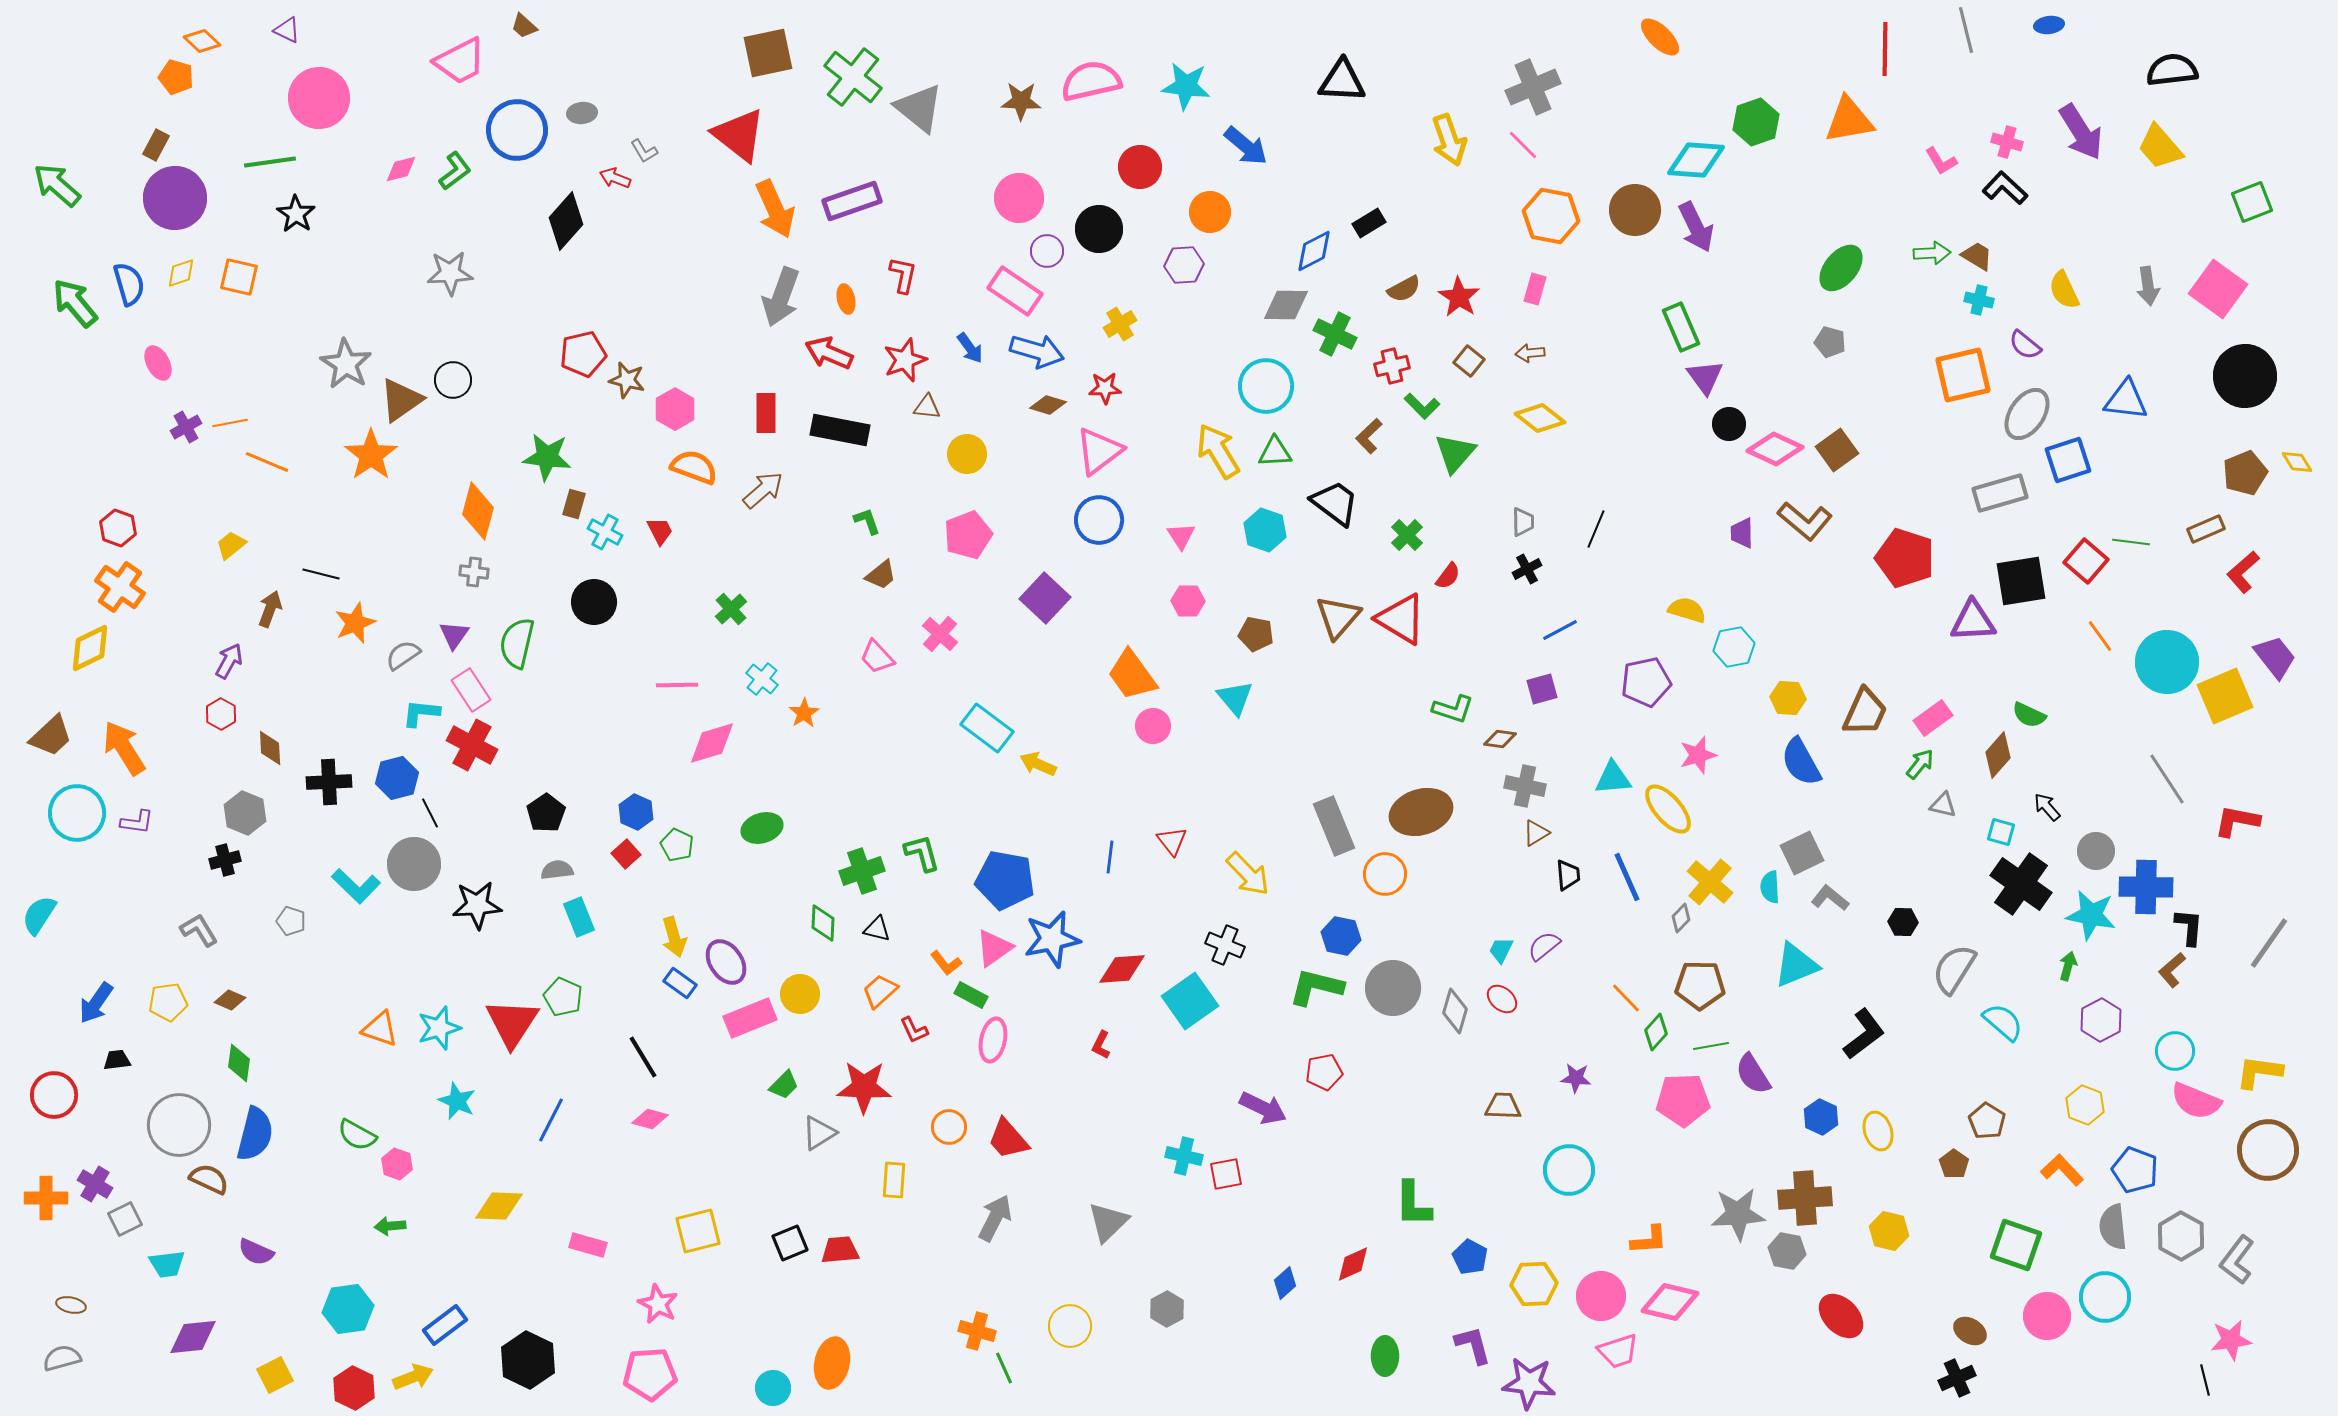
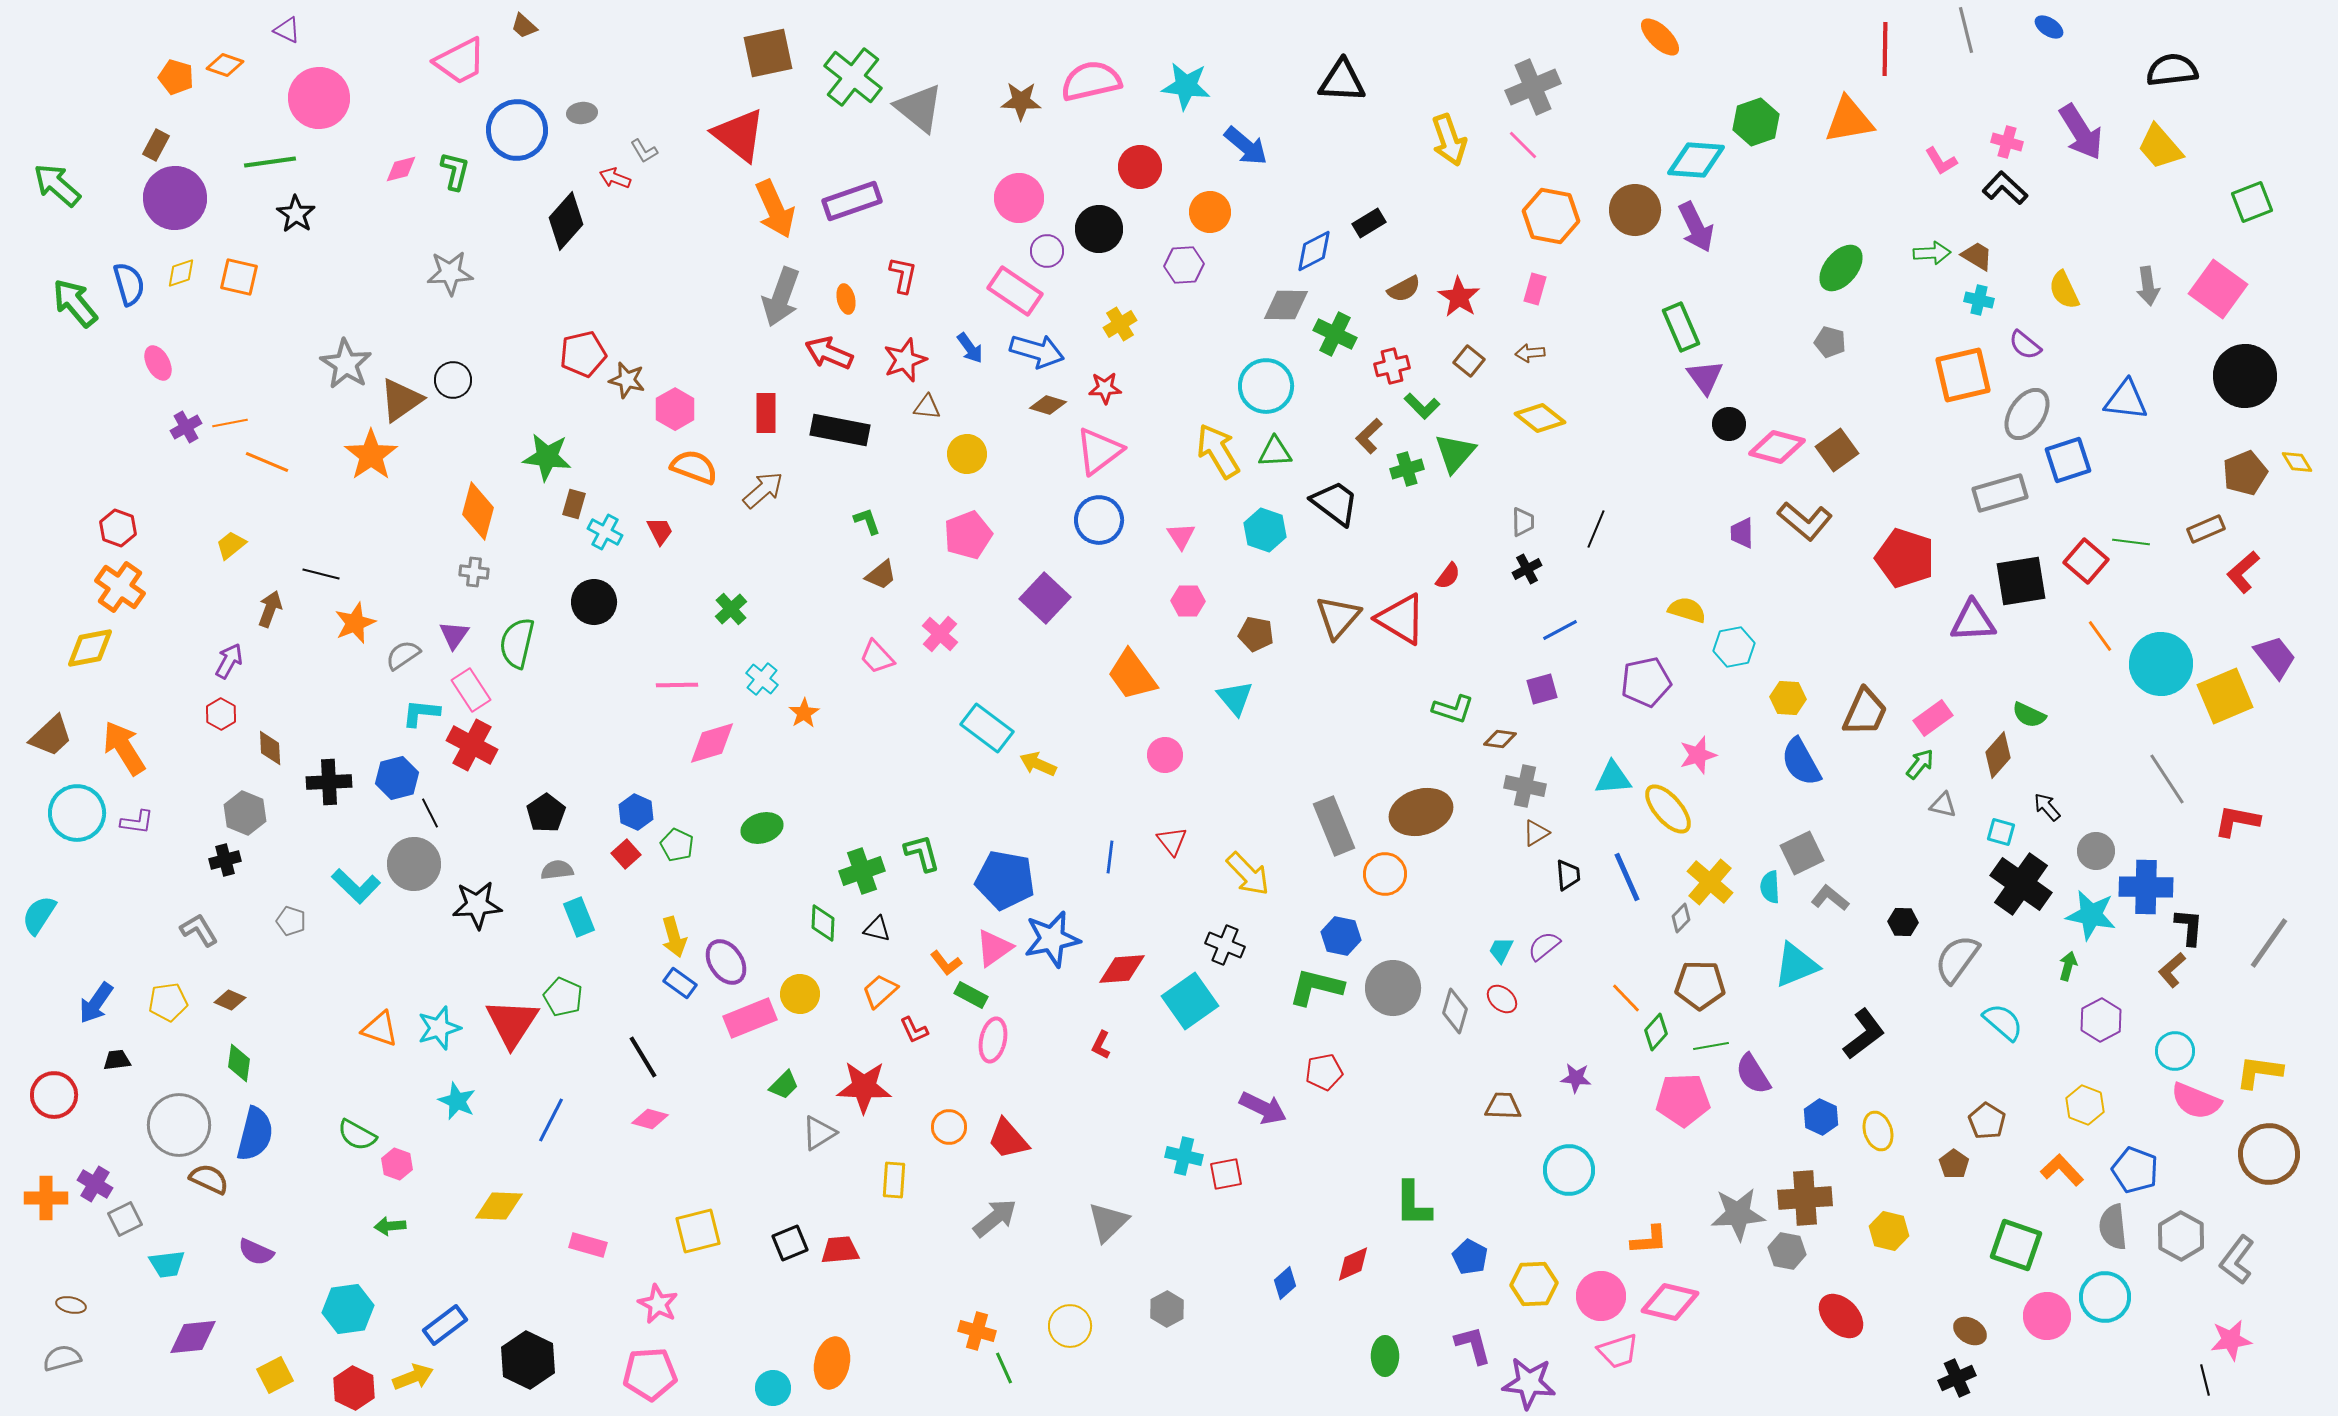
blue ellipse at (2049, 25): moved 2 px down; rotated 40 degrees clockwise
orange diamond at (202, 41): moved 23 px right, 24 px down; rotated 24 degrees counterclockwise
green L-shape at (455, 171): rotated 39 degrees counterclockwise
pink diamond at (1775, 449): moved 2 px right, 2 px up; rotated 10 degrees counterclockwise
green cross at (1407, 535): moved 66 px up; rotated 28 degrees clockwise
yellow diamond at (90, 648): rotated 15 degrees clockwise
cyan circle at (2167, 662): moved 6 px left, 2 px down
pink circle at (1153, 726): moved 12 px right, 29 px down
gray semicircle at (1954, 969): moved 3 px right, 10 px up; rotated 4 degrees clockwise
brown circle at (2268, 1150): moved 1 px right, 4 px down
gray arrow at (995, 1218): rotated 24 degrees clockwise
